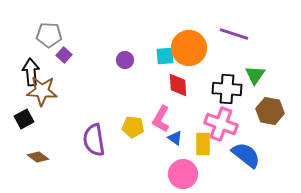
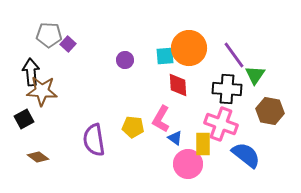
purple line: moved 21 px down; rotated 36 degrees clockwise
purple square: moved 4 px right, 11 px up
pink circle: moved 5 px right, 10 px up
